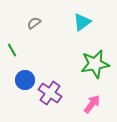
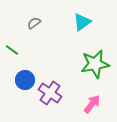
green line: rotated 24 degrees counterclockwise
